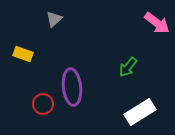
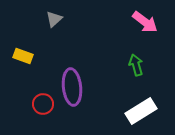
pink arrow: moved 12 px left, 1 px up
yellow rectangle: moved 2 px down
green arrow: moved 8 px right, 2 px up; rotated 125 degrees clockwise
white rectangle: moved 1 px right, 1 px up
